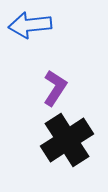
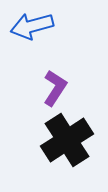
blue arrow: moved 2 px right, 1 px down; rotated 9 degrees counterclockwise
